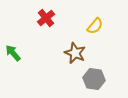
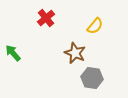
gray hexagon: moved 2 px left, 1 px up
